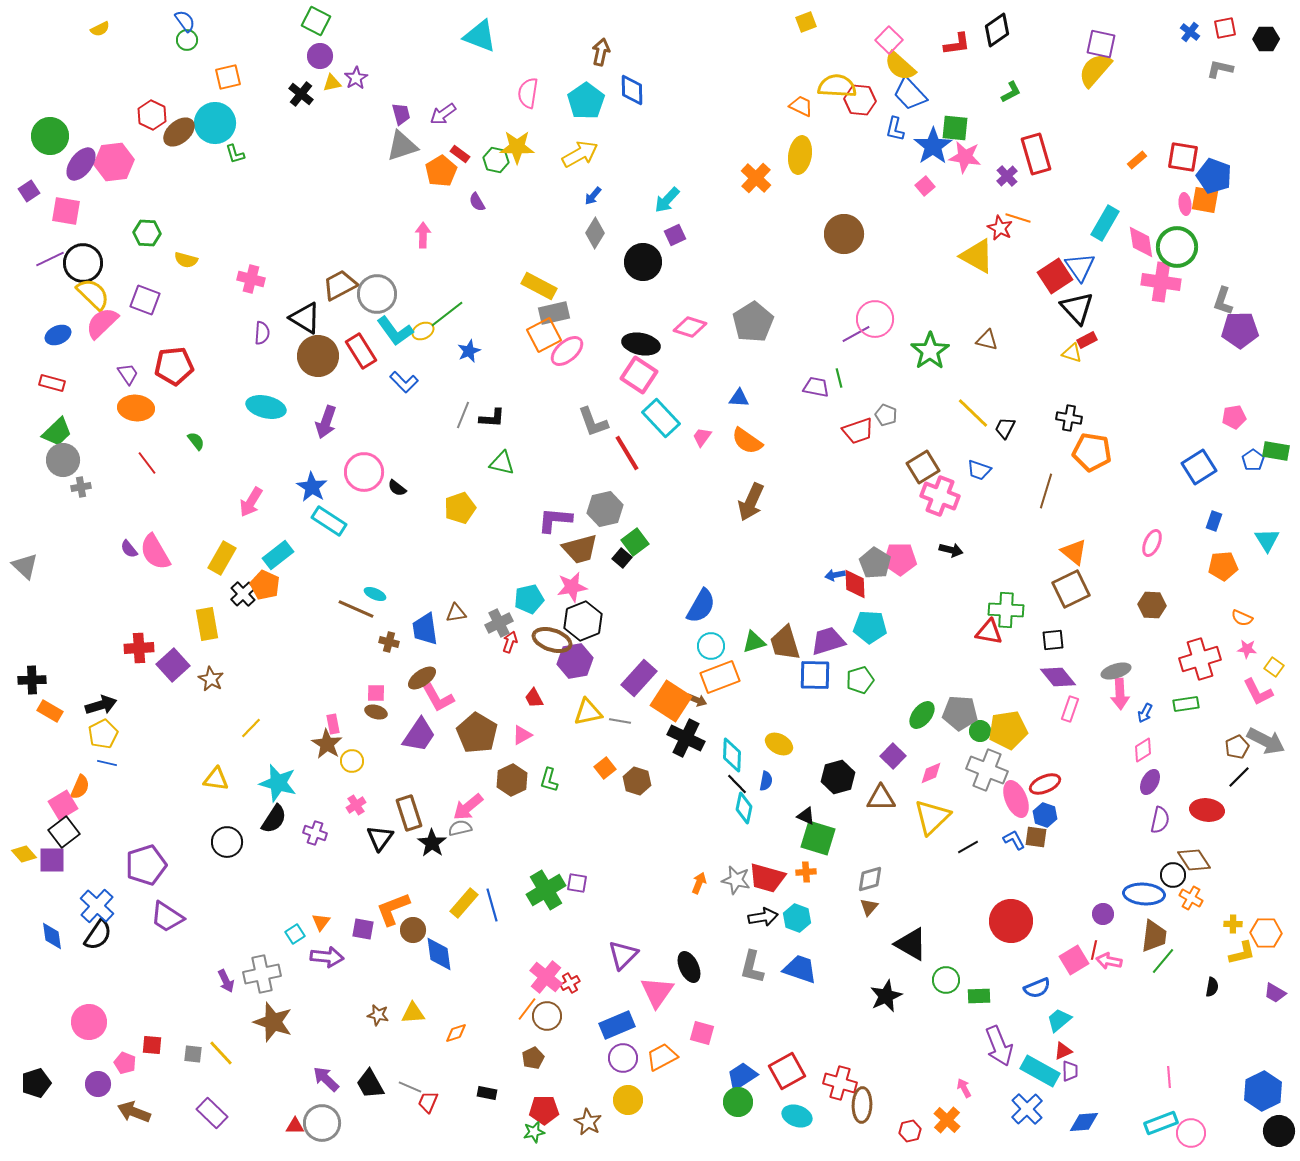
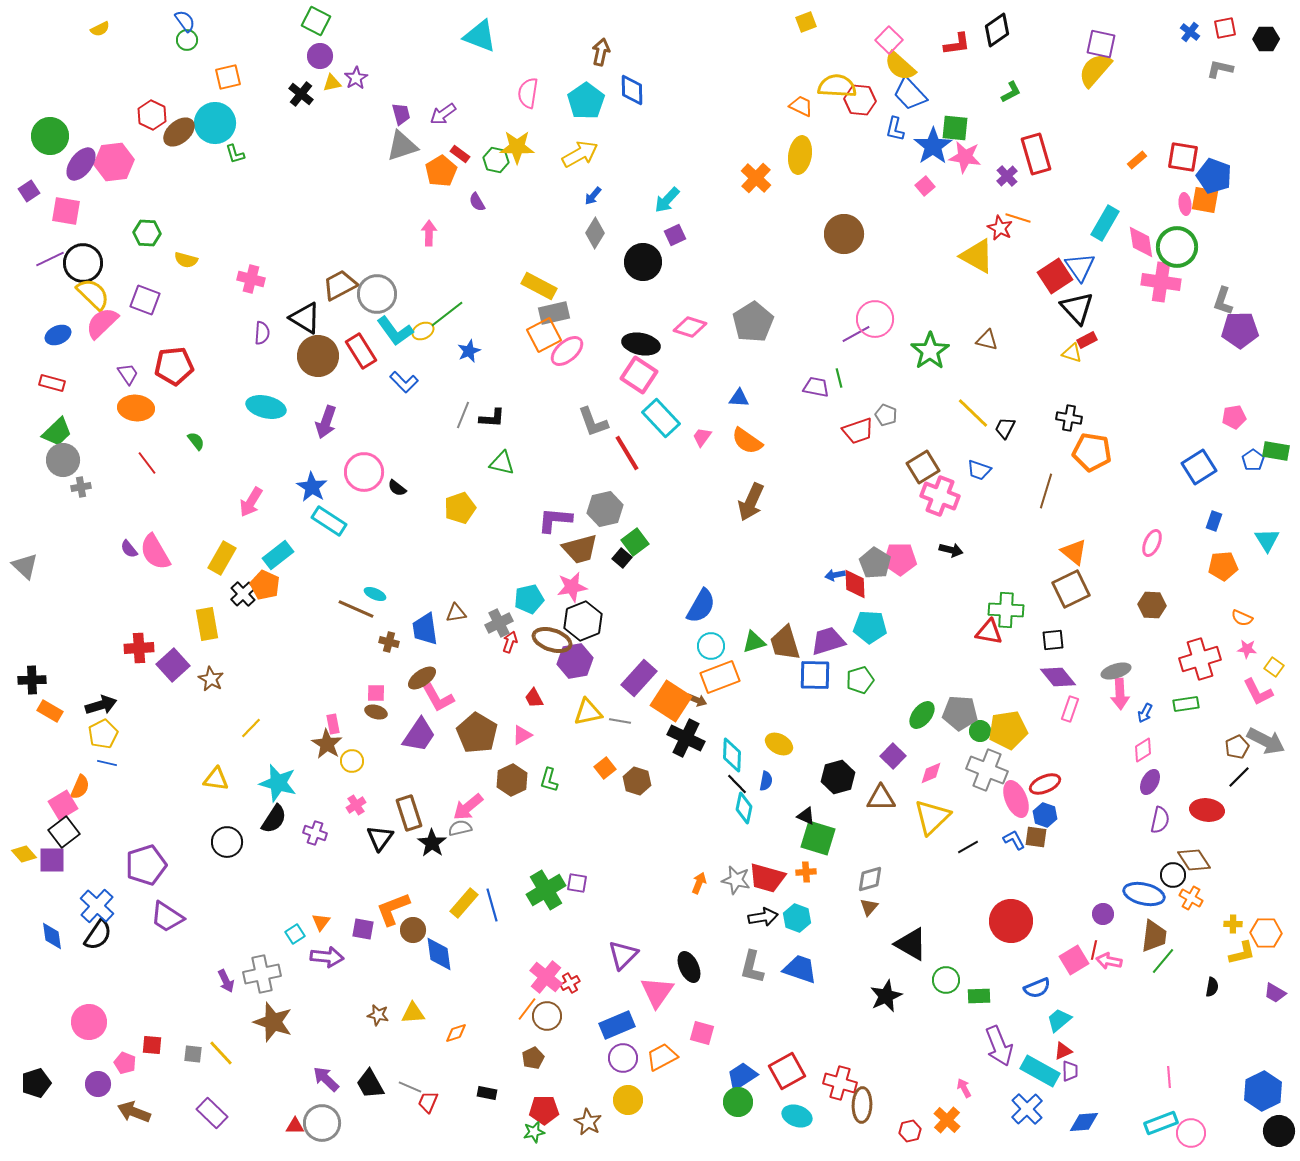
pink arrow at (423, 235): moved 6 px right, 2 px up
blue ellipse at (1144, 894): rotated 9 degrees clockwise
